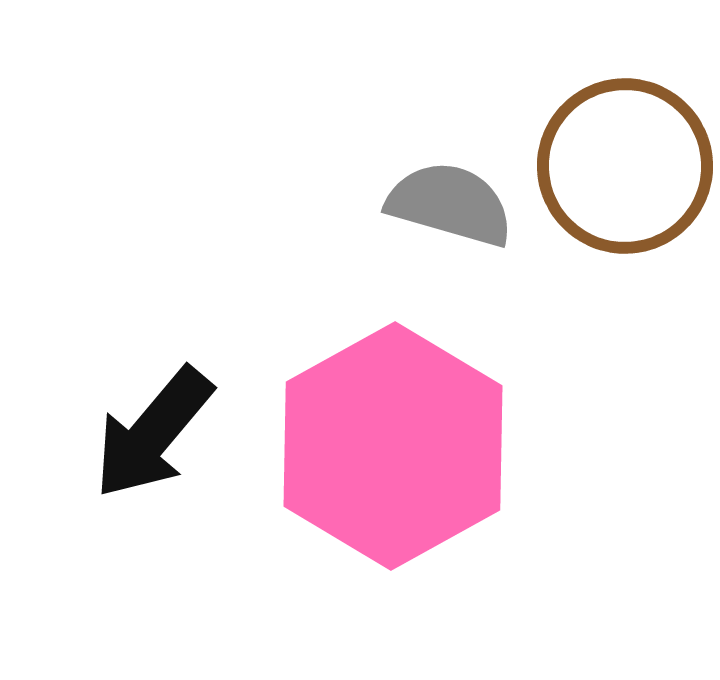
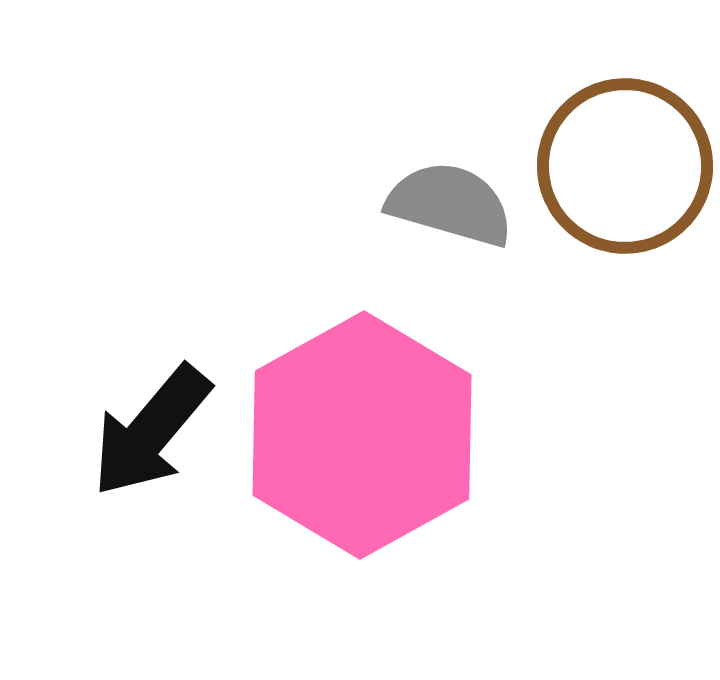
black arrow: moved 2 px left, 2 px up
pink hexagon: moved 31 px left, 11 px up
